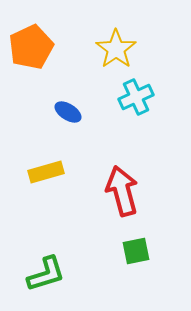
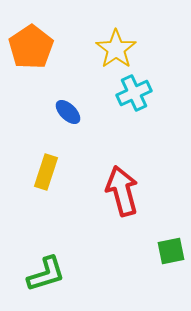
orange pentagon: rotated 9 degrees counterclockwise
cyan cross: moved 2 px left, 4 px up
blue ellipse: rotated 12 degrees clockwise
yellow rectangle: rotated 56 degrees counterclockwise
green square: moved 35 px right
